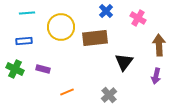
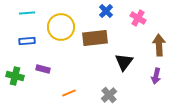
blue rectangle: moved 3 px right
green cross: moved 7 px down; rotated 12 degrees counterclockwise
orange line: moved 2 px right, 1 px down
